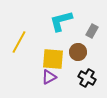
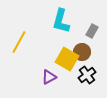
cyan L-shape: rotated 60 degrees counterclockwise
brown circle: moved 4 px right
yellow square: moved 14 px right; rotated 25 degrees clockwise
black cross: moved 3 px up; rotated 24 degrees clockwise
